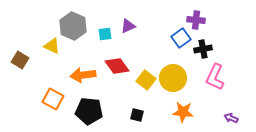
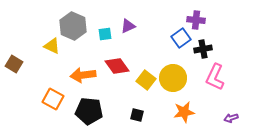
brown square: moved 6 px left, 4 px down
orange star: moved 1 px right; rotated 15 degrees counterclockwise
purple arrow: rotated 40 degrees counterclockwise
